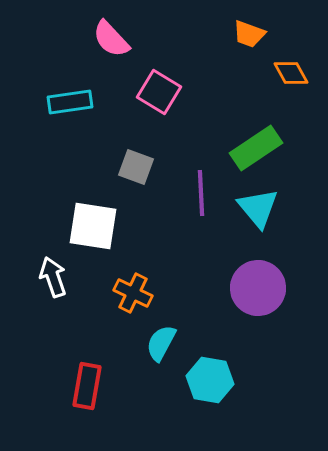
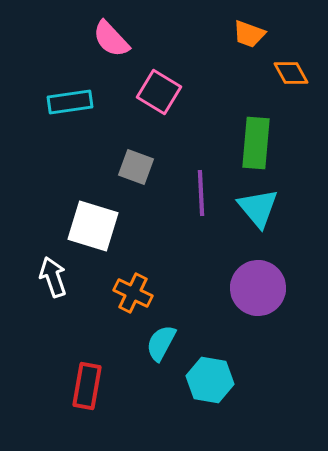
green rectangle: moved 5 px up; rotated 51 degrees counterclockwise
white square: rotated 8 degrees clockwise
